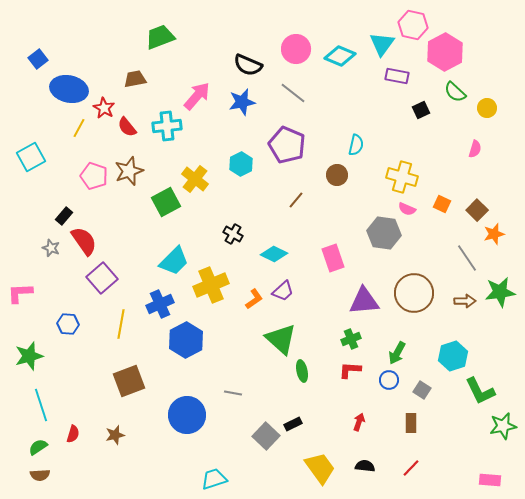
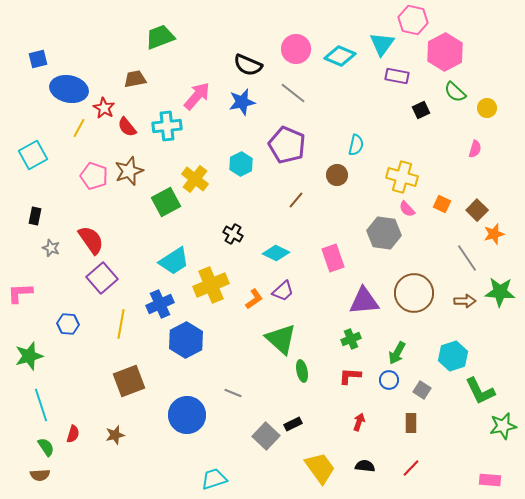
pink hexagon at (413, 25): moved 5 px up
blue square at (38, 59): rotated 24 degrees clockwise
cyan square at (31, 157): moved 2 px right, 2 px up
pink semicircle at (407, 209): rotated 24 degrees clockwise
black rectangle at (64, 216): moved 29 px left; rotated 30 degrees counterclockwise
red semicircle at (84, 241): moved 7 px right, 1 px up
cyan diamond at (274, 254): moved 2 px right, 1 px up
cyan trapezoid at (174, 261): rotated 12 degrees clockwise
green star at (500, 292): rotated 12 degrees clockwise
red L-shape at (350, 370): moved 6 px down
gray line at (233, 393): rotated 12 degrees clockwise
green semicircle at (38, 447): moved 8 px right; rotated 90 degrees clockwise
